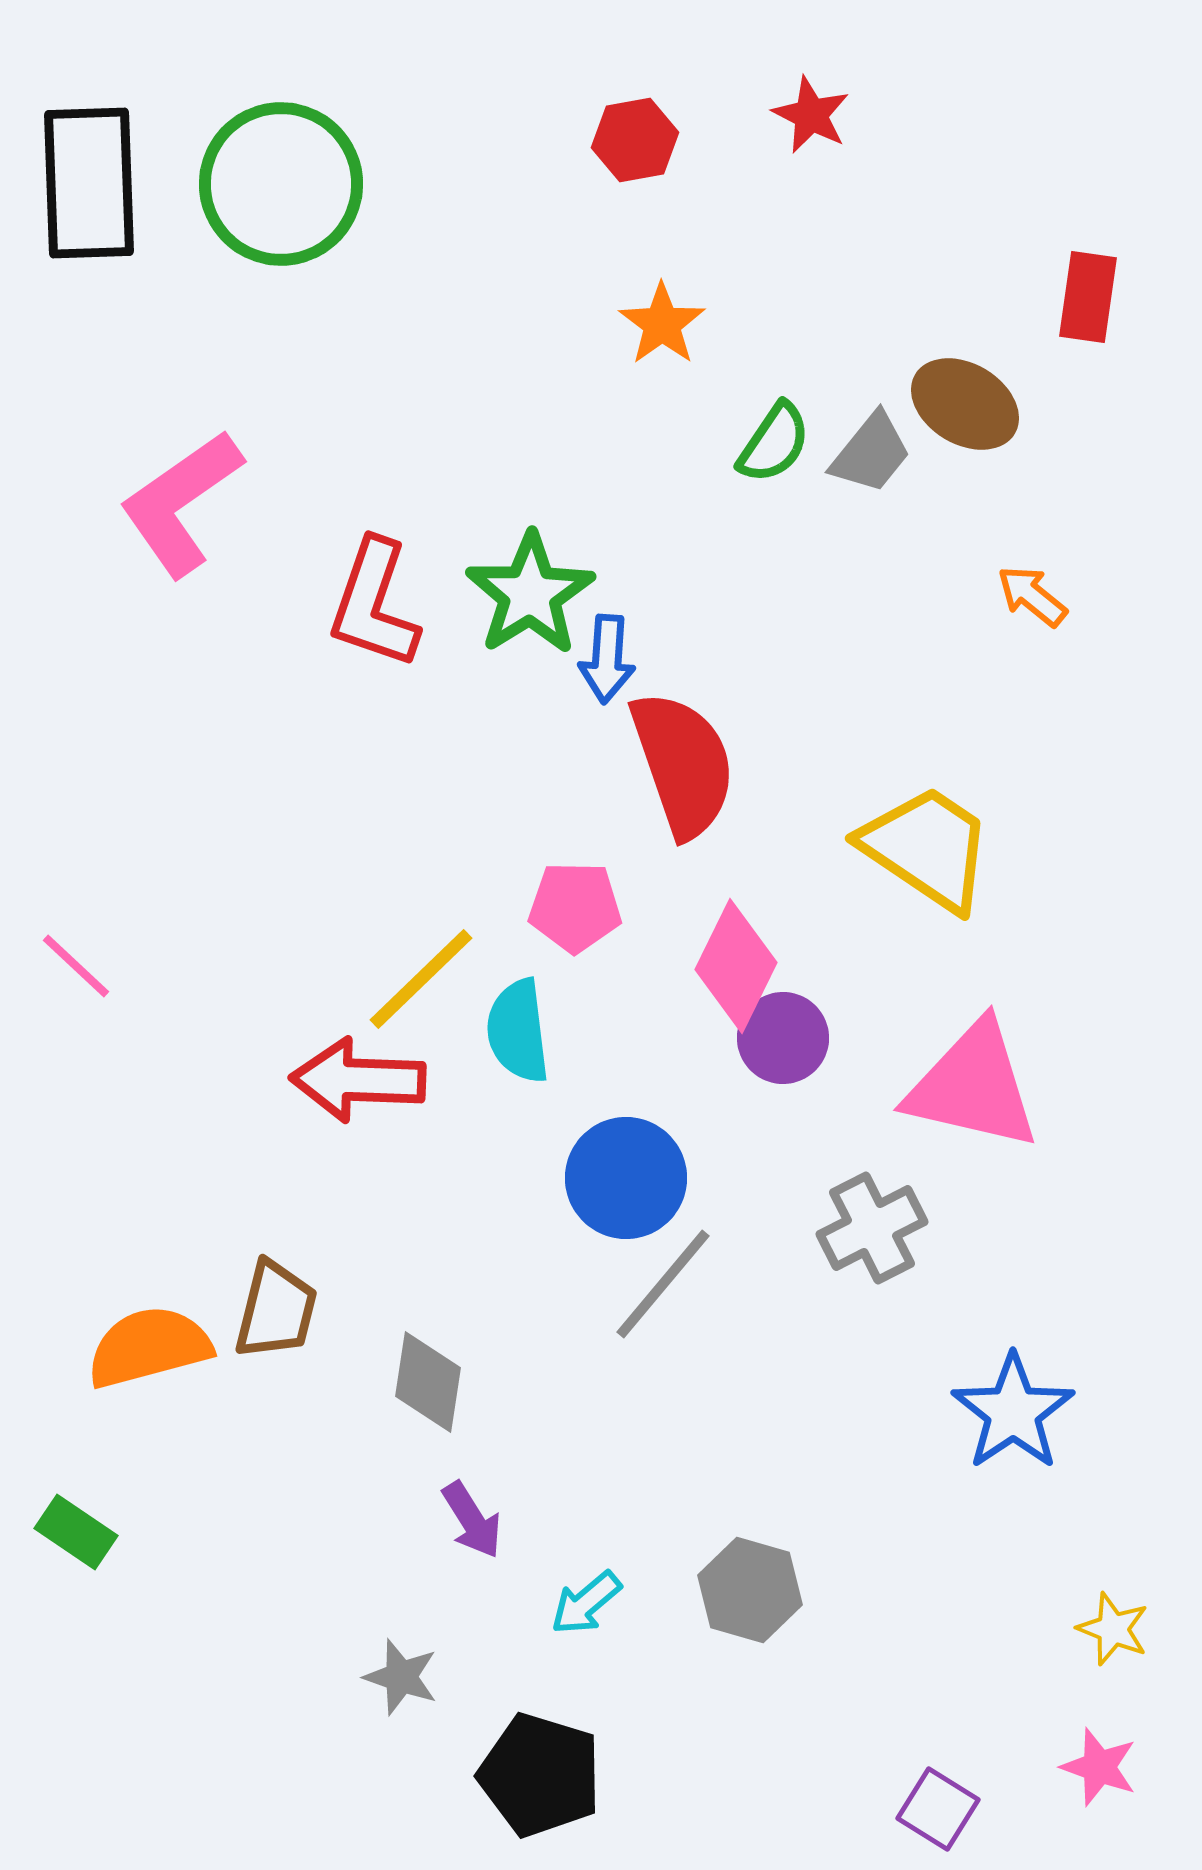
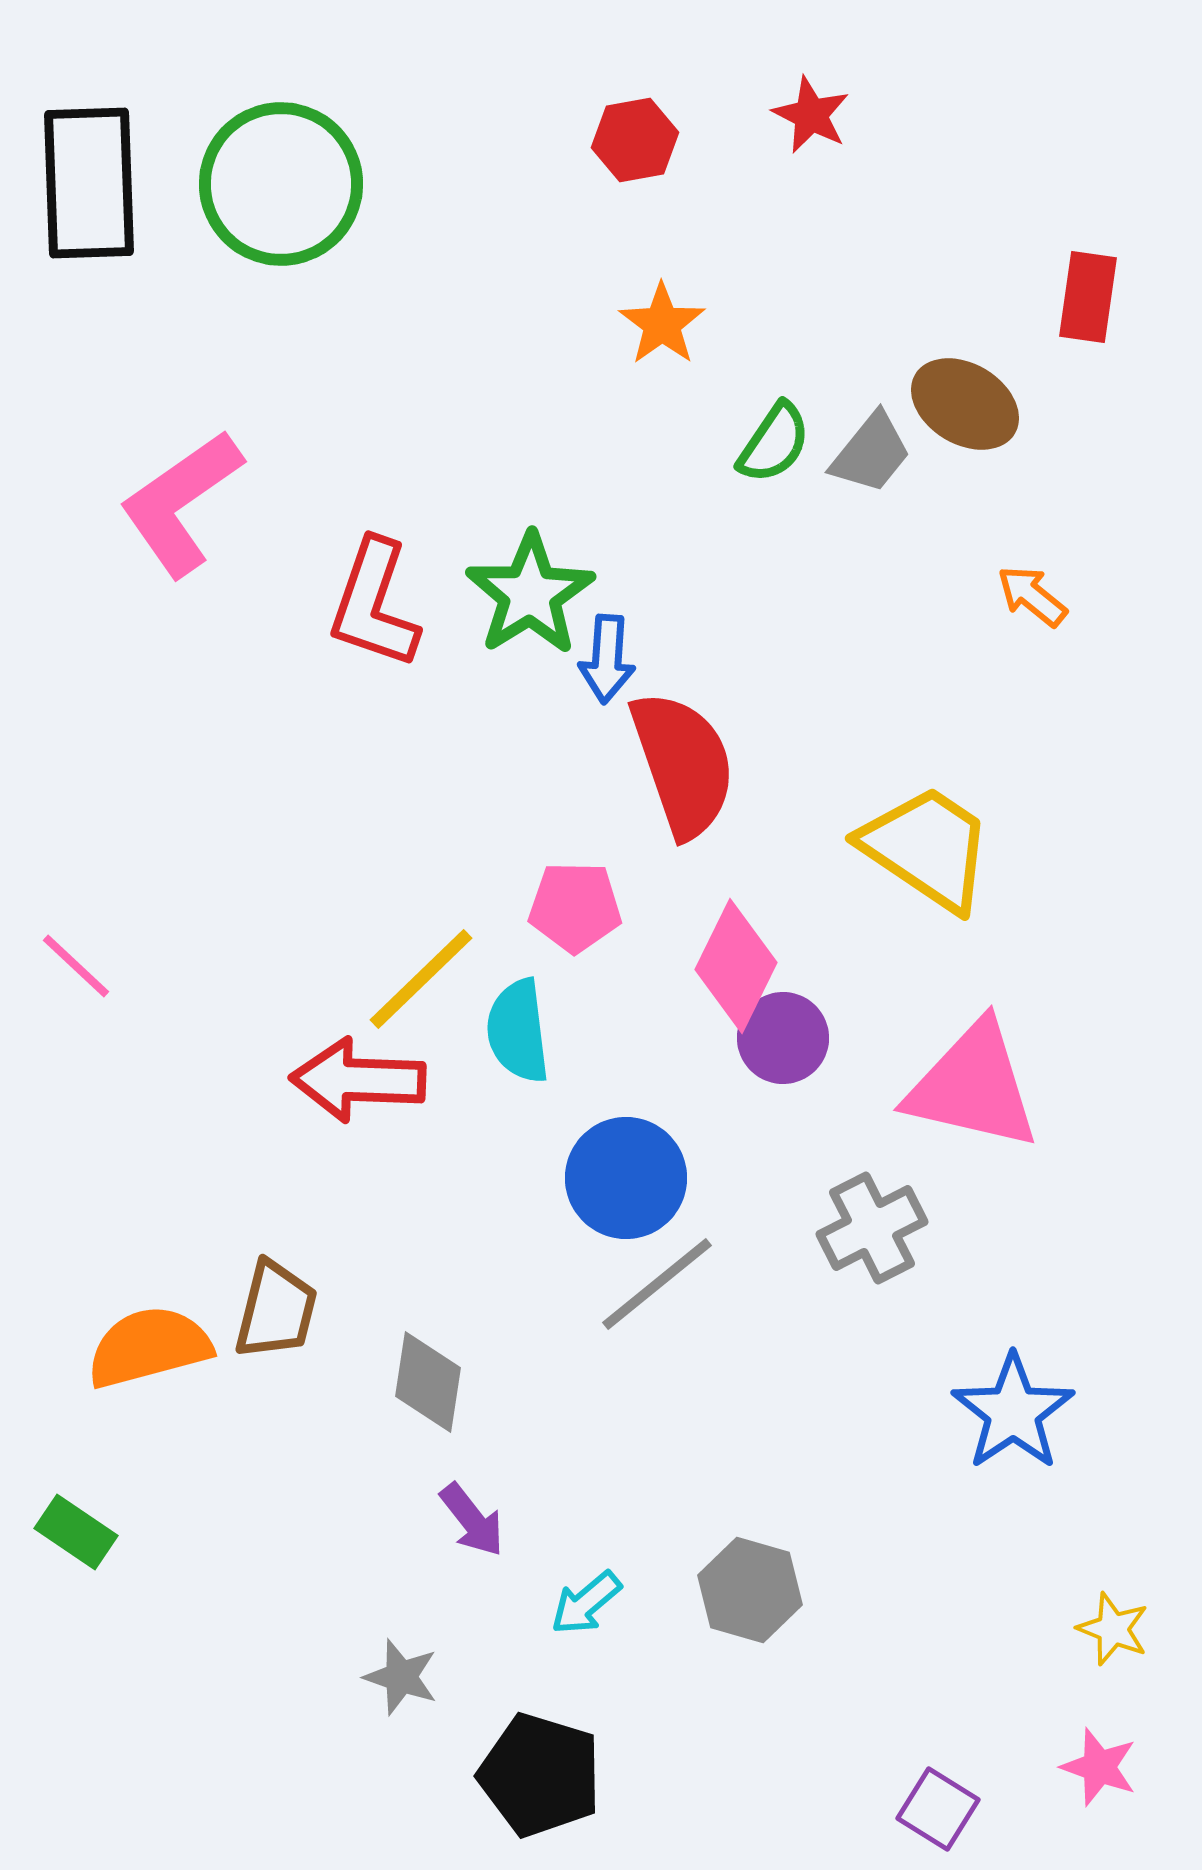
gray line: moved 6 px left; rotated 11 degrees clockwise
purple arrow: rotated 6 degrees counterclockwise
